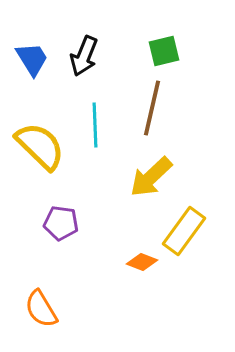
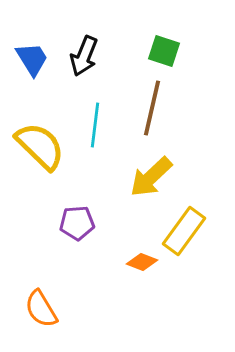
green square: rotated 32 degrees clockwise
cyan line: rotated 9 degrees clockwise
purple pentagon: moved 16 px right; rotated 12 degrees counterclockwise
